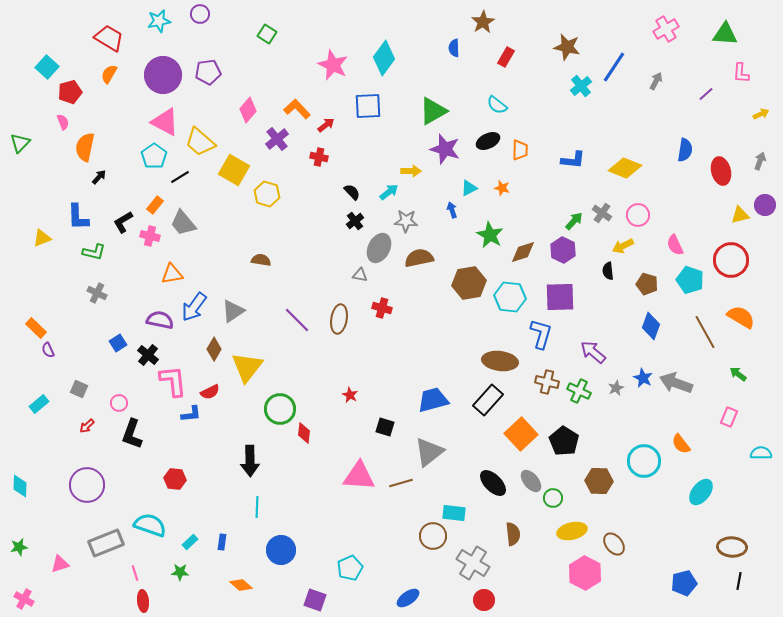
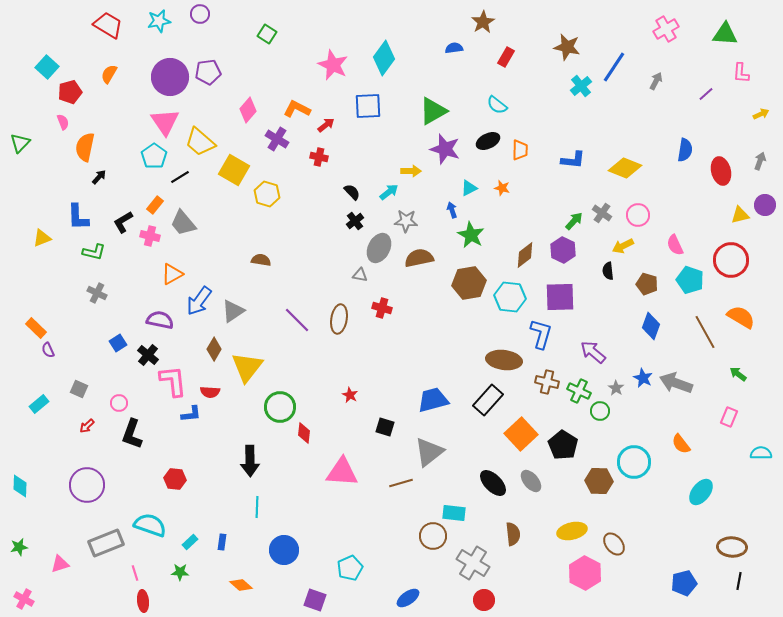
red trapezoid at (109, 38): moved 1 px left, 13 px up
blue semicircle at (454, 48): rotated 84 degrees clockwise
purple circle at (163, 75): moved 7 px right, 2 px down
orange L-shape at (297, 109): rotated 20 degrees counterclockwise
pink triangle at (165, 122): rotated 28 degrees clockwise
purple cross at (277, 139): rotated 20 degrees counterclockwise
green star at (490, 235): moved 19 px left
brown diamond at (523, 252): moved 2 px right, 3 px down; rotated 20 degrees counterclockwise
orange triangle at (172, 274): rotated 20 degrees counterclockwise
blue arrow at (194, 307): moved 5 px right, 6 px up
brown ellipse at (500, 361): moved 4 px right, 1 px up
gray star at (616, 388): rotated 14 degrees counterclockwise
red semicircle at (210, 392): rotated 30 degrees clockwise
green circle at (280, 409): moved 2 px up
black pentagon at (564, 441): moved 1 px left, 4 px down
cyan circle at (644, 461): moved 10 px left, 1 px down
pink triangle at (359, 476): moved 17 px left, 4 px up
green circle at (553, 498): moved 47 px right, 87 px up
blue circle at (281, 550): moved 3 px right
